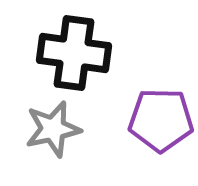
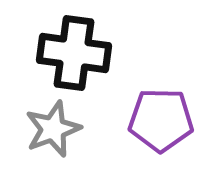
gray star: rotated 8 degrees counterclockwise
